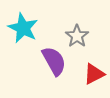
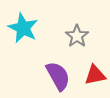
purple semicircle: moved 4 px right, 15 px down
red triangle: moved 1 px right, 1 px down; rotated 15 degrees clockwise
